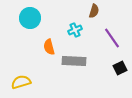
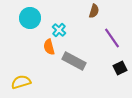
cyan cross: moved 16 px left; rotated 24 degrees counterclockwise
gray rectangle: rotated 25 degrees clockwise
